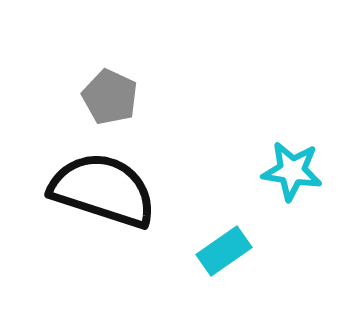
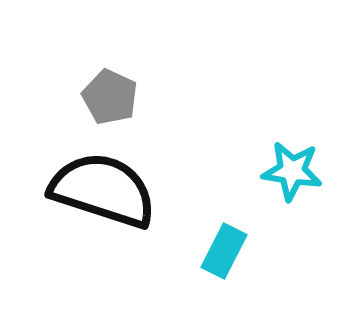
cyan rectangle: rotated 28 degrees counterclockwise
